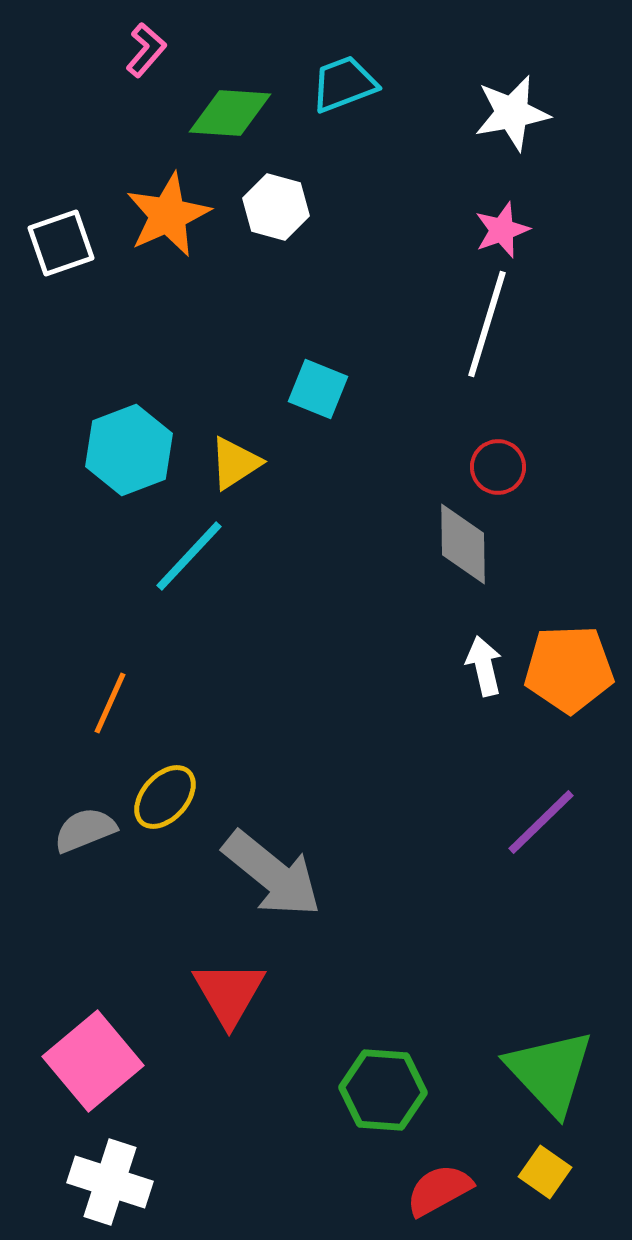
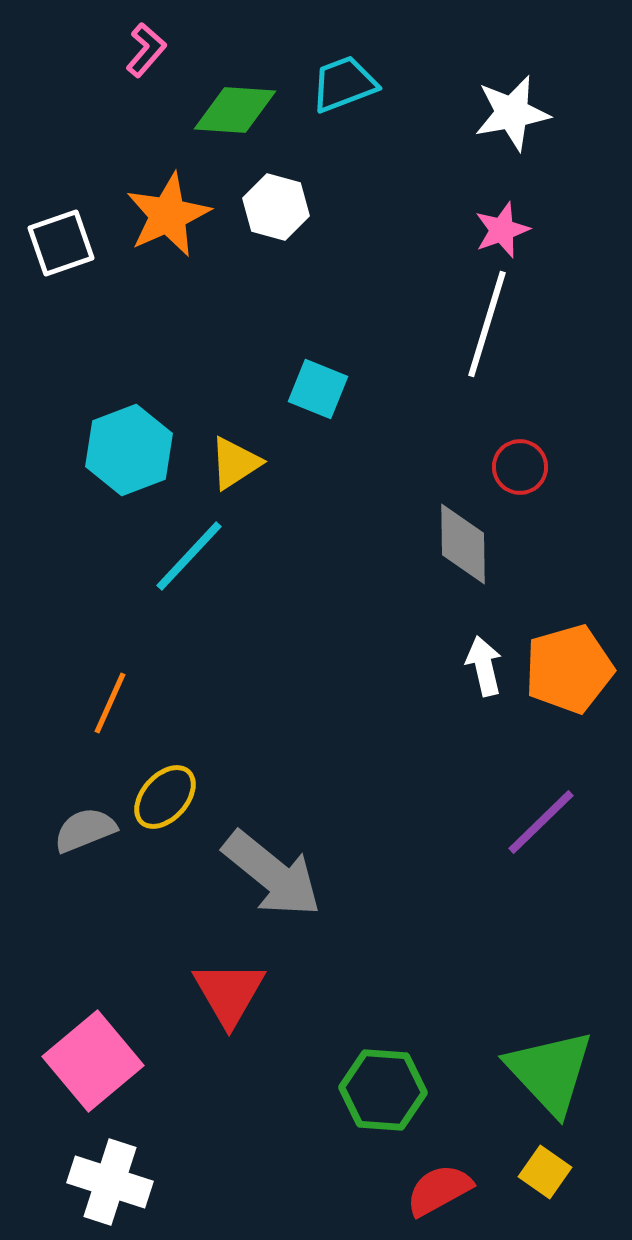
green diamond: moved 5 px right, 3 px up
red circle: moved 22 px right
orange pentagon: rotated 14 degrees counterclockwise
